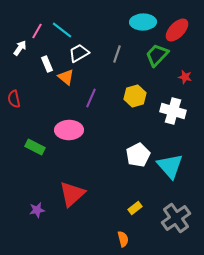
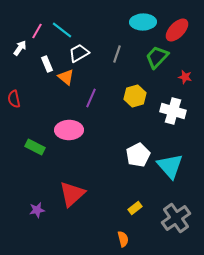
green trapezoid: moved 2 px down
